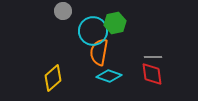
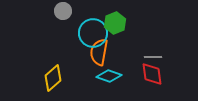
green hexagon: rotated 10 degrees counterclockwise
cyan circle: moved 2 px down
